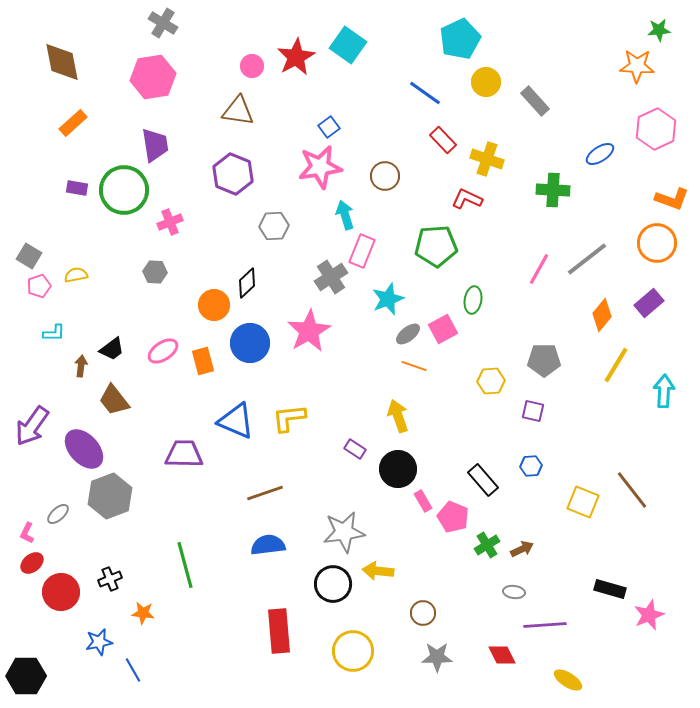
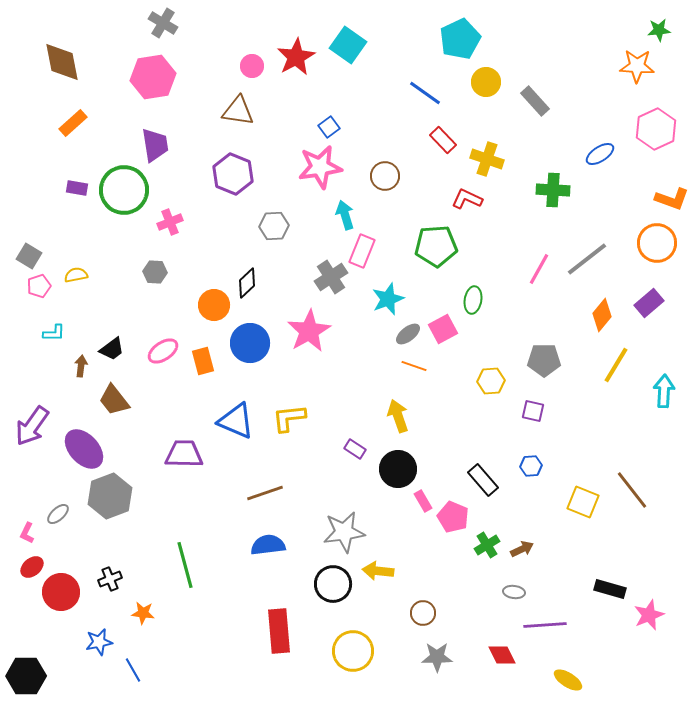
red ellipse at (32, 563): moved 4 px down
